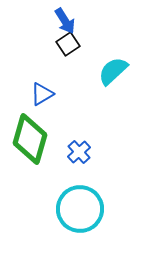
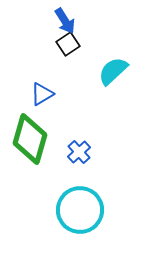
cyan circle: moved 1 px down
